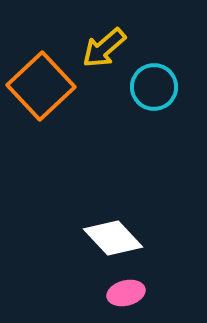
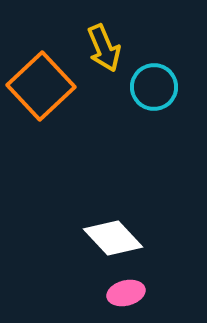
yellow arrow: rotated 72 degrees counterclockwise
